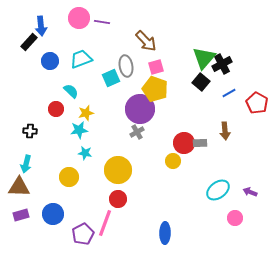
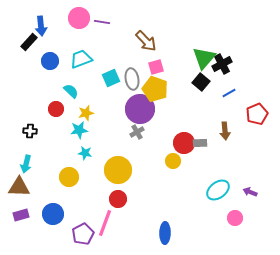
gray ellipse at (126, 66): moved 6 px right, 13 px down
red pentagon at (257, 103): moved 11 px down; rotated 20 degrees clockwise
